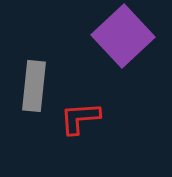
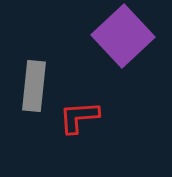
red L-shape: moved 1 px left, 1 px up
